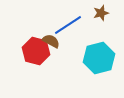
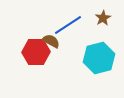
brown star: moved 2 px right, 5 px down; rotated 14 degrees counterclockwise
red hexagon: moved 1 px down; rotated 16 degrees counterclockwise
